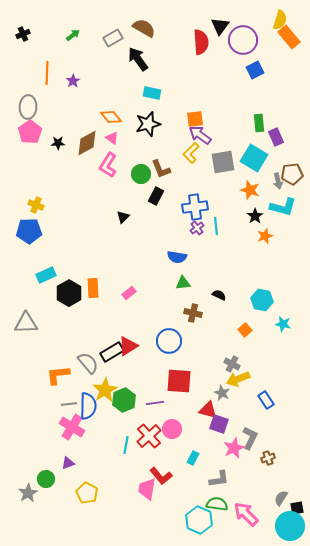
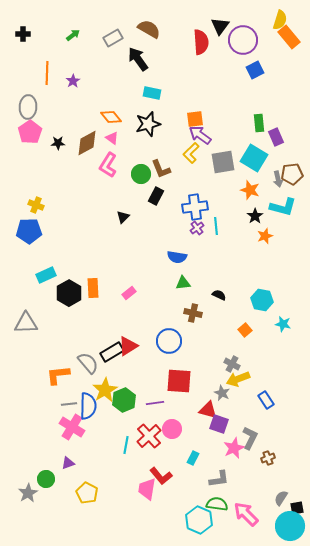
brown semicircle at (144, 28): moved 5 px right, 1 px down
black cross at (23, 34): rotated 24 degrees clockwise
gray arrow at (278, 181): moved 2 px up
